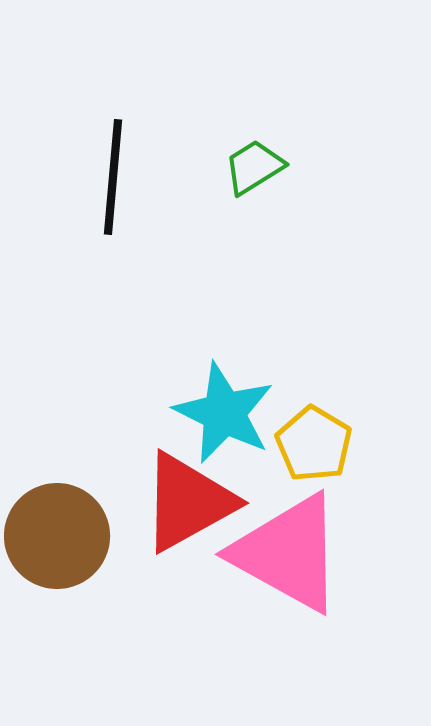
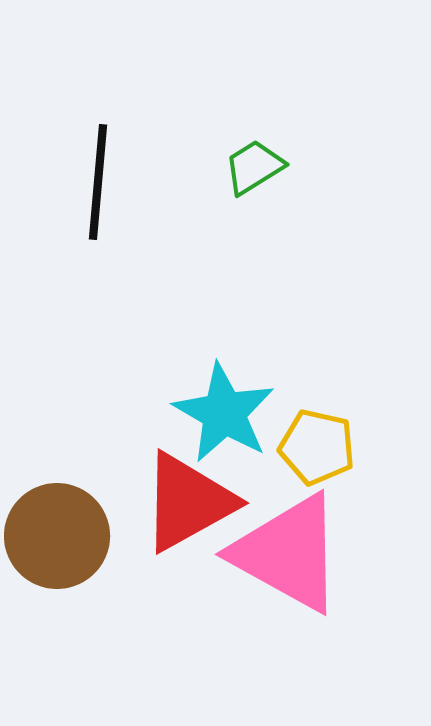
black line: moved 15 px left, 5 px down
cyan star: rotated 4 degrees clockwise
yellow pentagon: moved 3 px right, 3 px down; rotated 18 degrees counterclockwise
